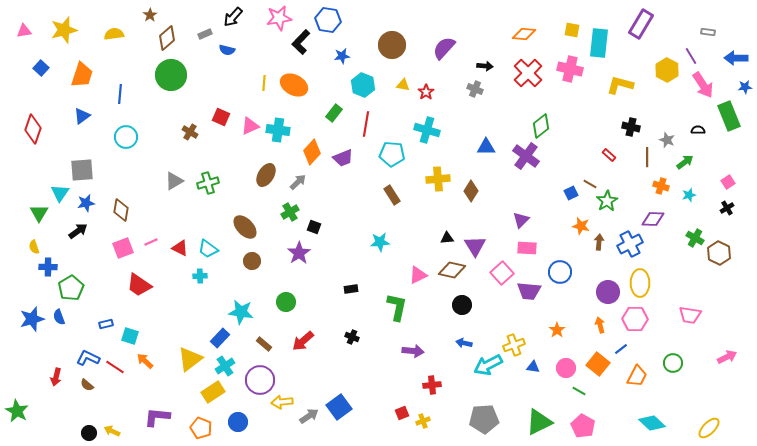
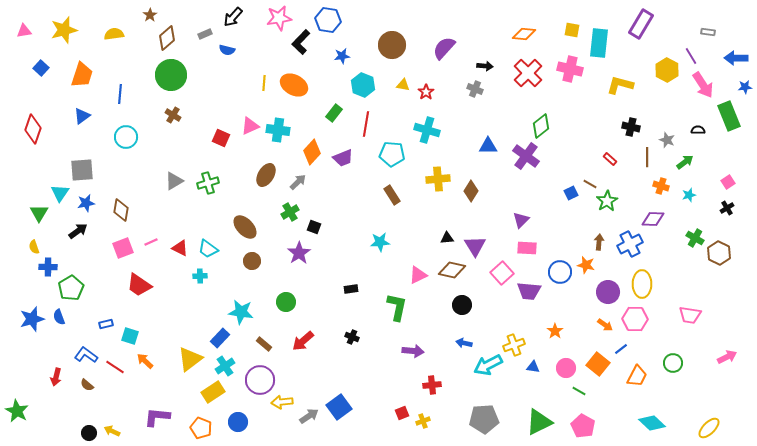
red square at (221, 117): moved 21 px down
brown cross at (190, 132): moved 17 px left, 17 px up
blue triangle at (486, 147): moved 2 px right, 1 px up
red rectangle at (609, 155): moved 1 px right, 4 px down
orange star at (581, 226): moved 5 px right, 39 px down
yellow ellipse at (640, 283): moved 2 px right, 1 px down
orange arrow at (600, 325): moved 5 px right; rotated 140 degrees clockwise
orange star at (557, 330): moved 2 px left, 1 px down
blue L-shape at (88, 358): moved 2 px left, 3 px up; rotated 10 degrees clockwise
